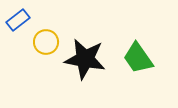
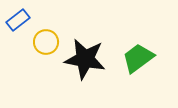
green trapezoid: rotated 88 degrees clockwise
